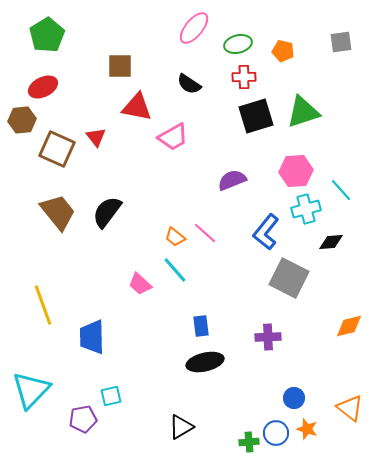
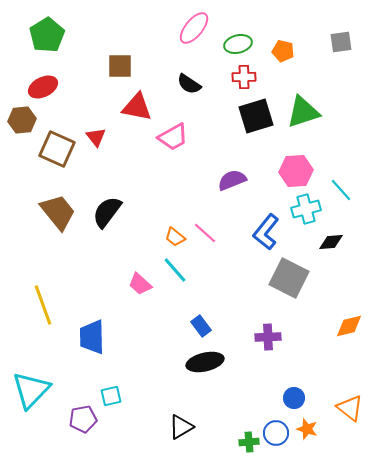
blue rectangle at (201, 326): rotated 30 degrees counterclockwise
